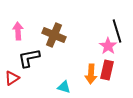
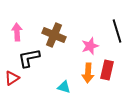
pink arrow: moved 1 px left, 1 px down
pink star: moved 18 px left; rotated 18 degrees clockwise
orange arrow: moved 3 px left, 1 px up
